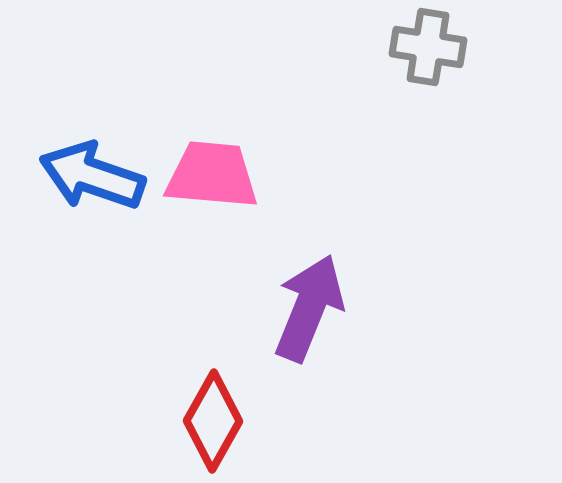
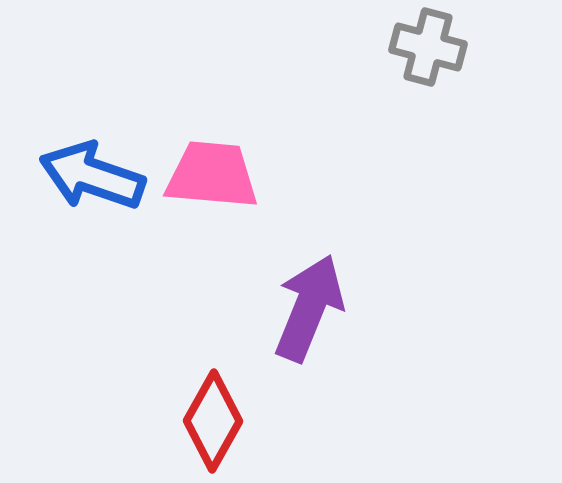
gray cross: rotated 6 degrees clockwise
